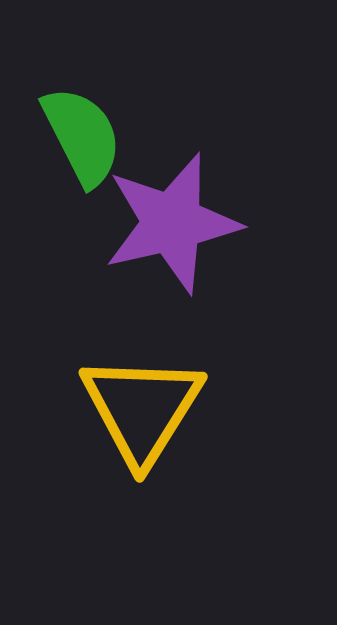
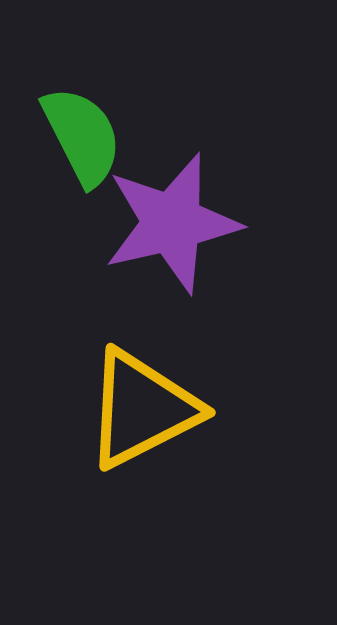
yellow triangle: rotated 31 degrees clockwise
